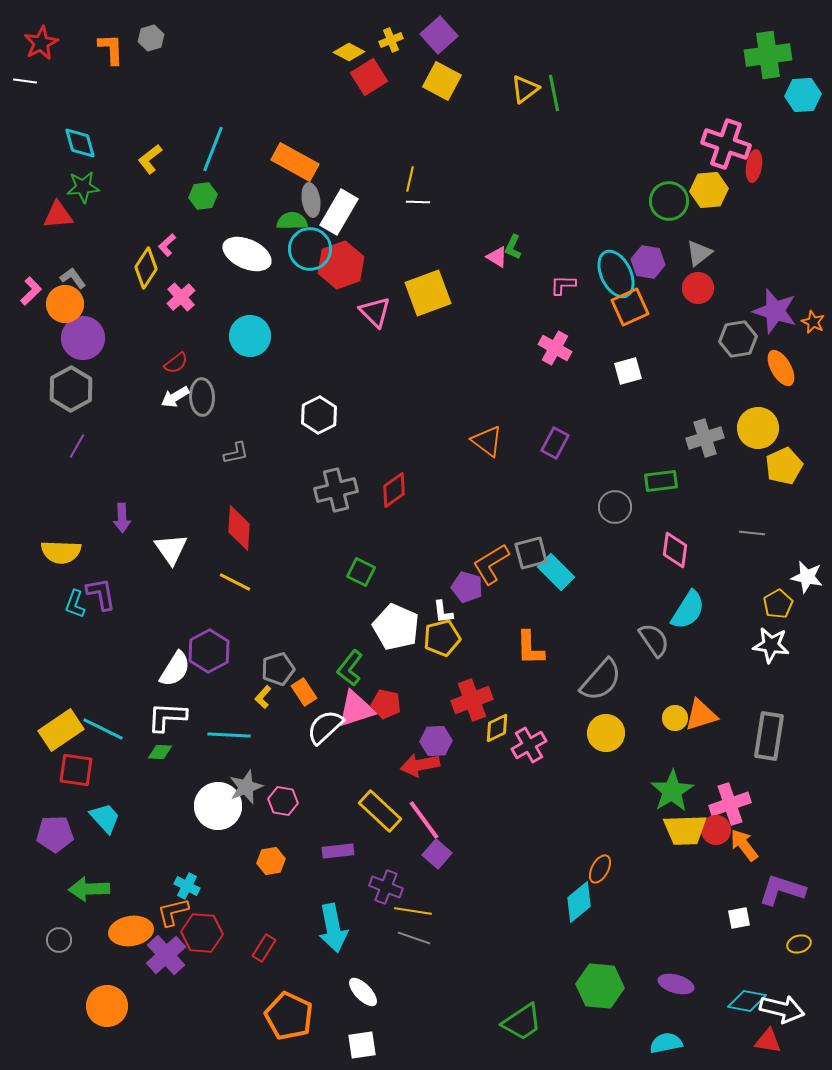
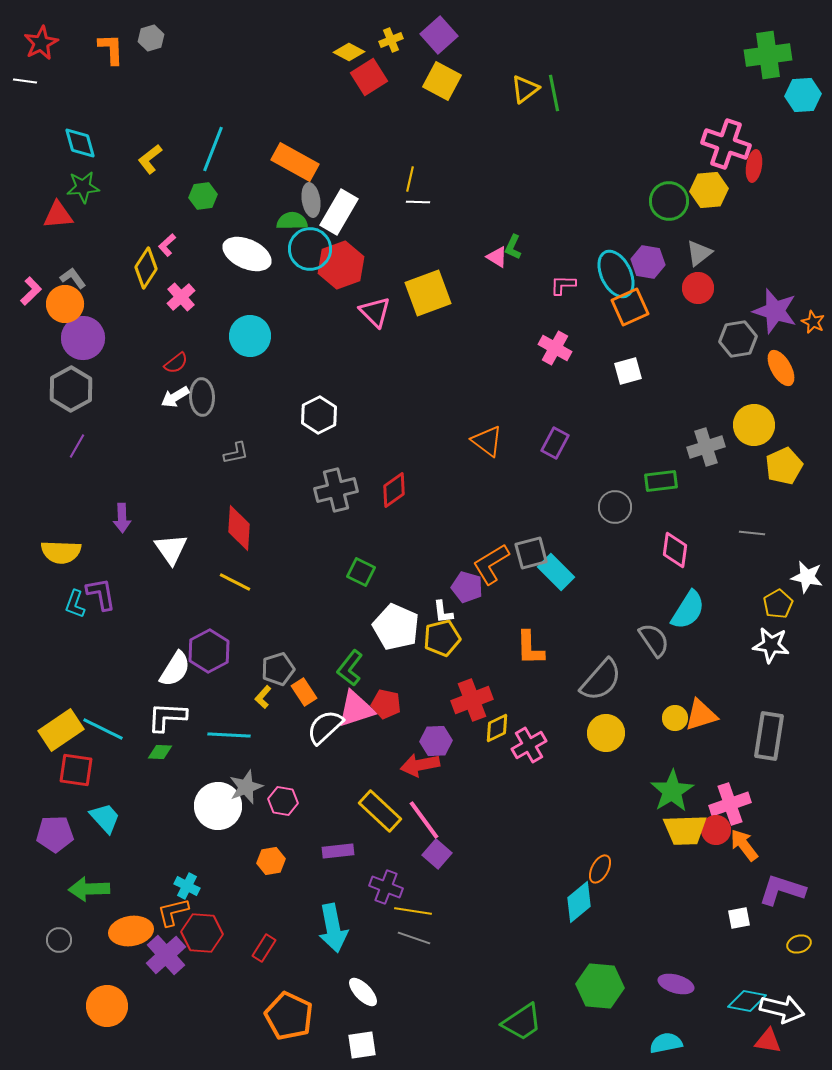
yellow circle at (758, 428): moved 4 px left, 3 px up
gray cross at (705, 438): moved 1 px right, 9 px down
